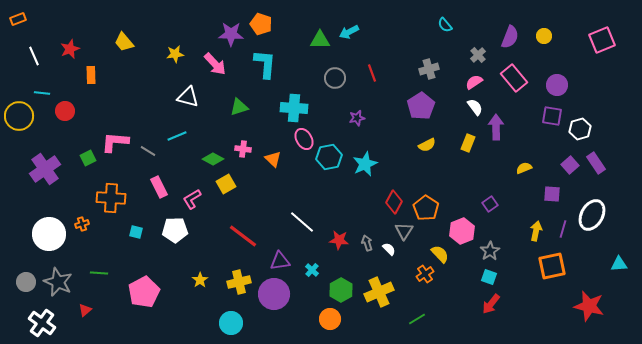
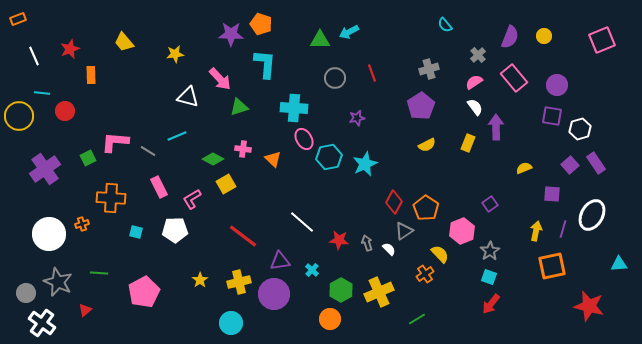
pink arrow at (215, 64): moved 5 px right, 15 px down
gray triangle at (404, 231): rotated 24 degrees clockwise
gray circle at (26, 282): moved 11 px down
